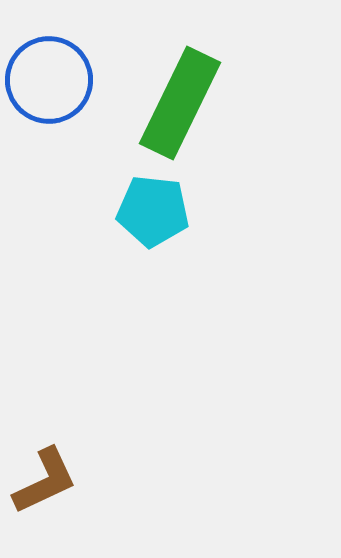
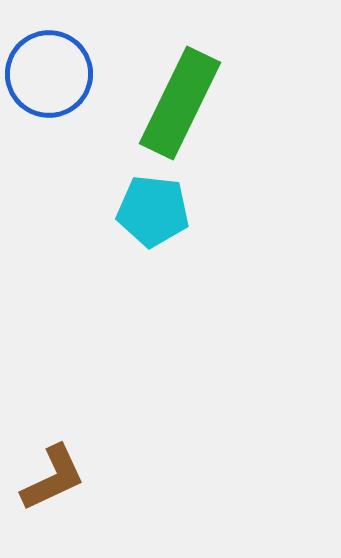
blue circle: moved 6 px up
brown L-shape: moved 8 px right, 3 px up
